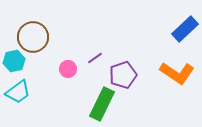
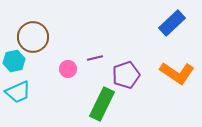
blue rectangle: moved 13 px left, 6 px up
purple line: rotated 21 degrees clockwise
purple pentagon: moved 3 px right
cyan trapezoid: rotated 12 degrees clockwise
